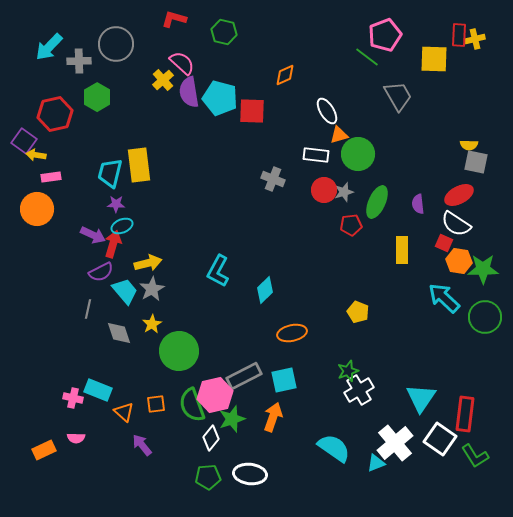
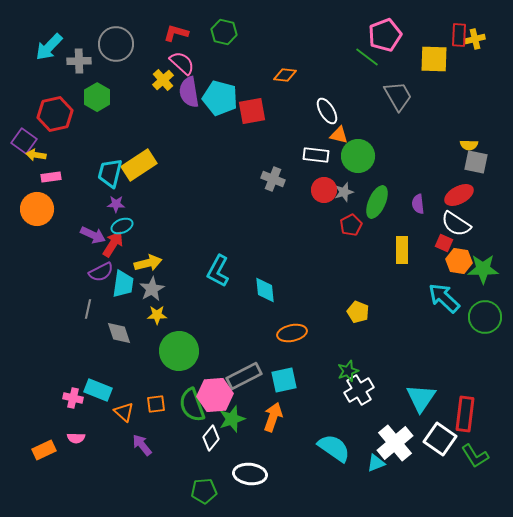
red L-shape at (174, 19): moved 2 px right, 14 px down
orange diamond at (285, 75): rotated 30 degrees clockwise
red square at (252, 111): rotated 12 degrees counterclockwise
orange triangle at (339, 135): rotated 30 degrees clockwise
green circle at (358, 154): moved 2 px down
yellow rectangle at (139, 165): rotated 64 degrees clockwise
red pentagon at (351, 225): rotated 20 degrees counterclockwise
red arrow at (113, 244): rotated 16 degrees clockwise
cyan diamond at (265, 290): rotated 52 degrees counterclockwise
cyan trapezoid at (125, 291): moved 2 px left, 7 px up; rotated 48 degrees clockwise
yellow star at (152, 324): moved 5 px right, 9 px up; rotated 30 degrees clockwise
pink hexagon at (215, 395): rotated 8 degrees clockwise
green pentagon at (208, 477): moved 4 px left, 14 px down
